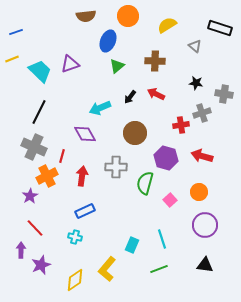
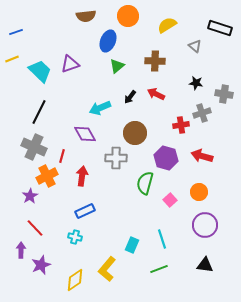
gray cross at (116, 167): moved 9 px up
